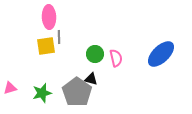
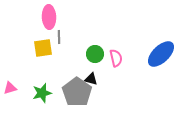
yellow square: moved 3 px left, 2 px down
